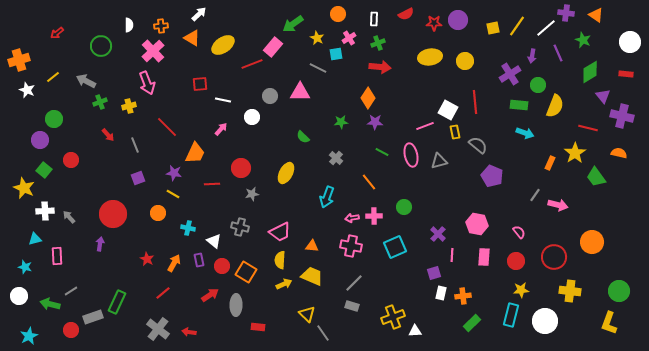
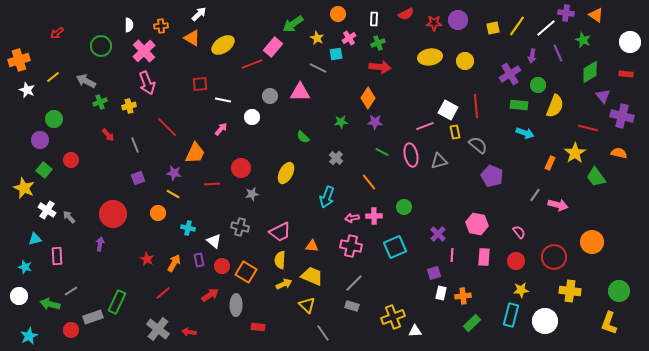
pink cross at (153, 51): moved 9 px left
red line at (475, 102): moved 1 px right, 4 px down
white cross at (45, 211): moved 2 px right, 1 px up; rotated 36 degrees clockwise
yellow triangle at (307, 314): moved 9 px up
